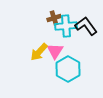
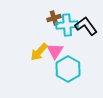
cyan cross: moved 1 px right, 1 px up
